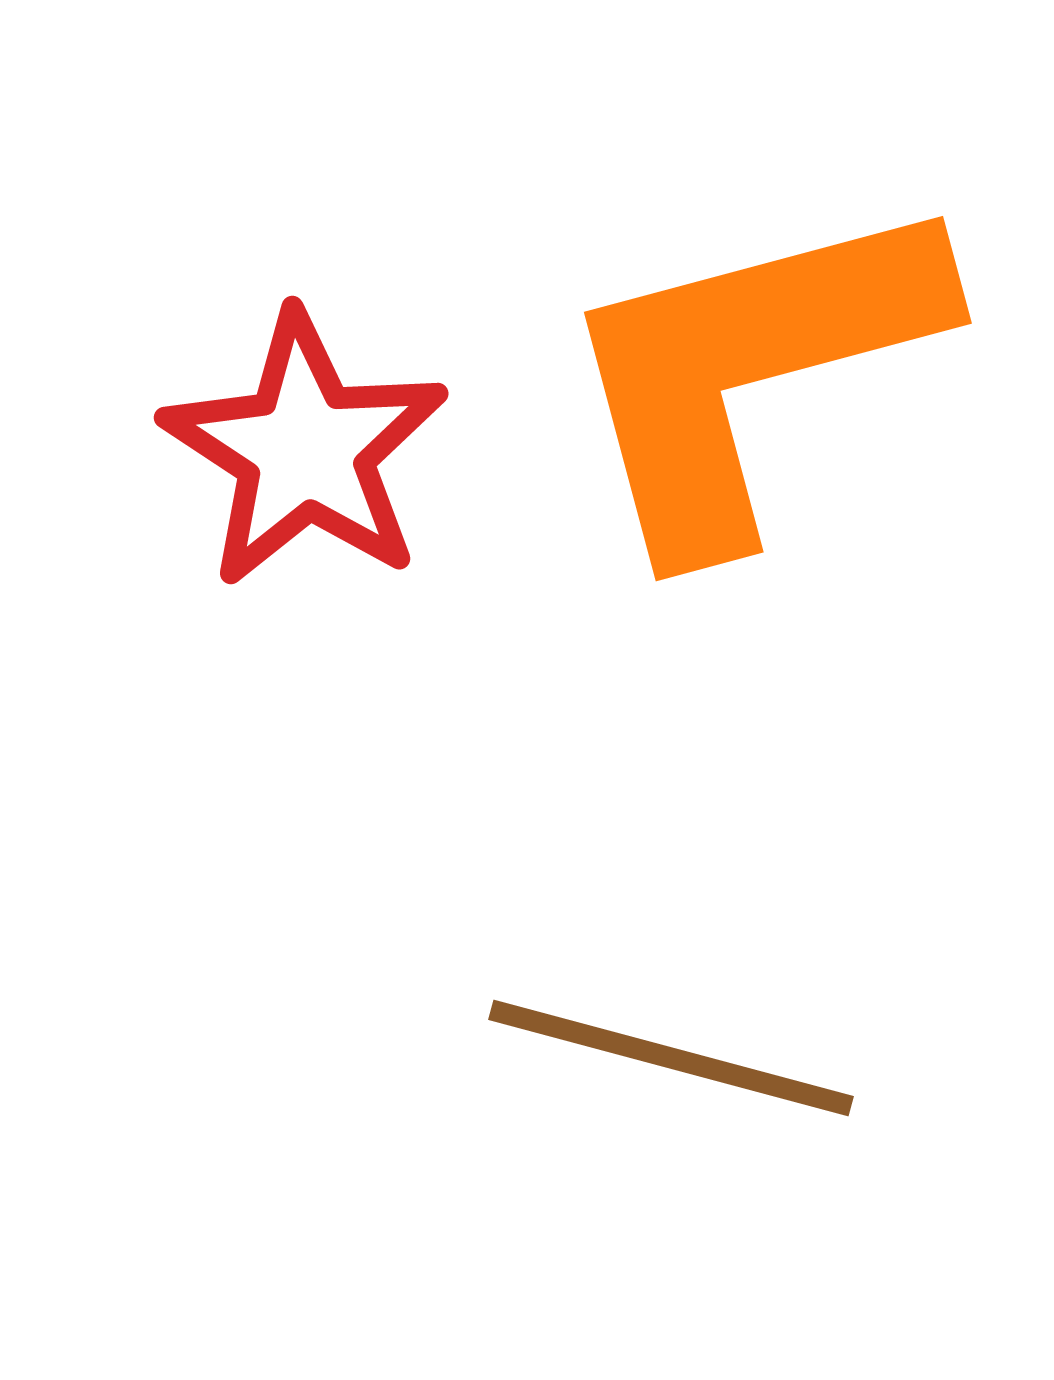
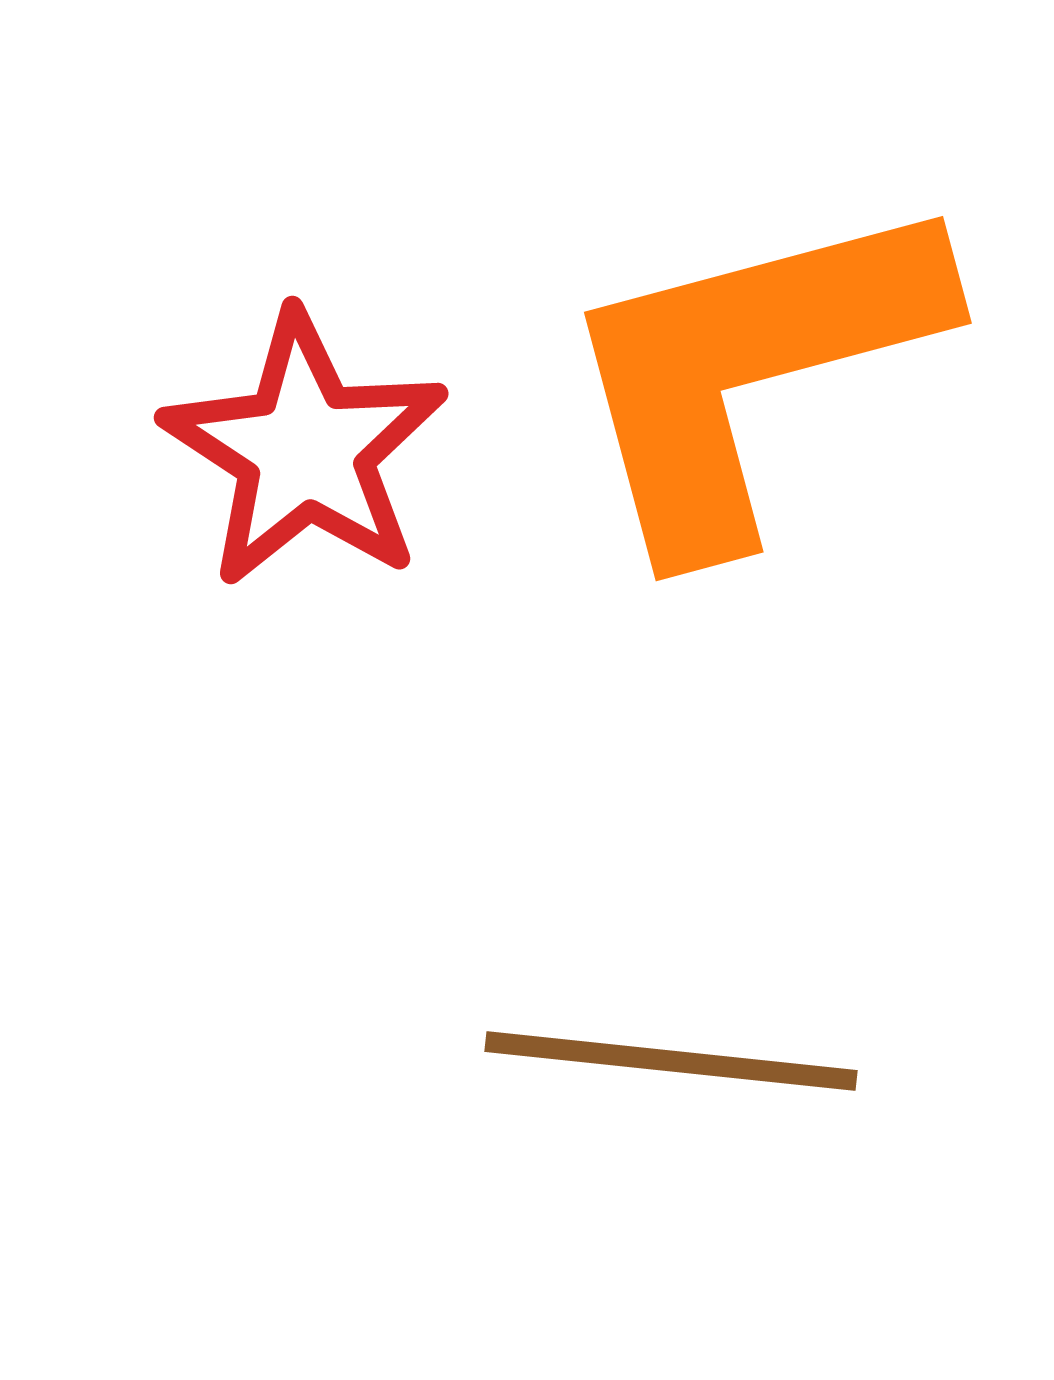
brown line: moved 3 px down; rotated 9 degrees counterclockwise
